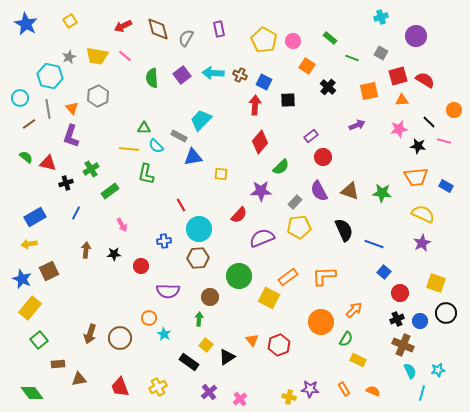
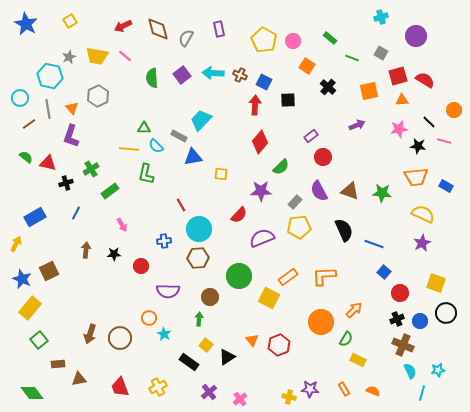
yellow arrow at (29, 244): moved 13 px left; rotated 126 degrees clockwise
